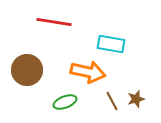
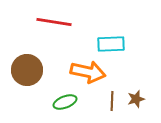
cyan rectangle: rotated 12 degrees counterclockwise
brown line: rotated 30 degrees clockwise
